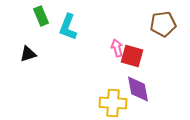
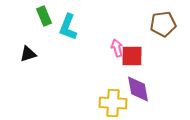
green rectangle: moved 3 px right
red square: rotated 15 degrees counterclockwise
